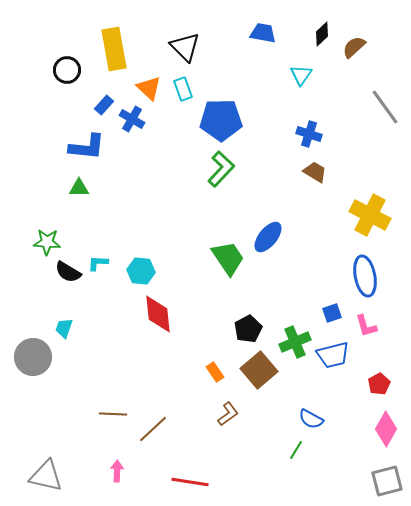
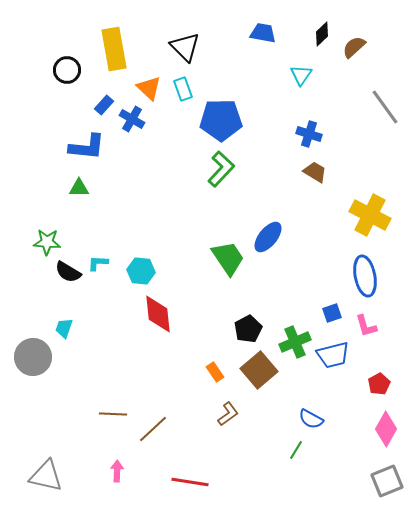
gray square at (387, 481): rotated 8 degrees counterclockwise
